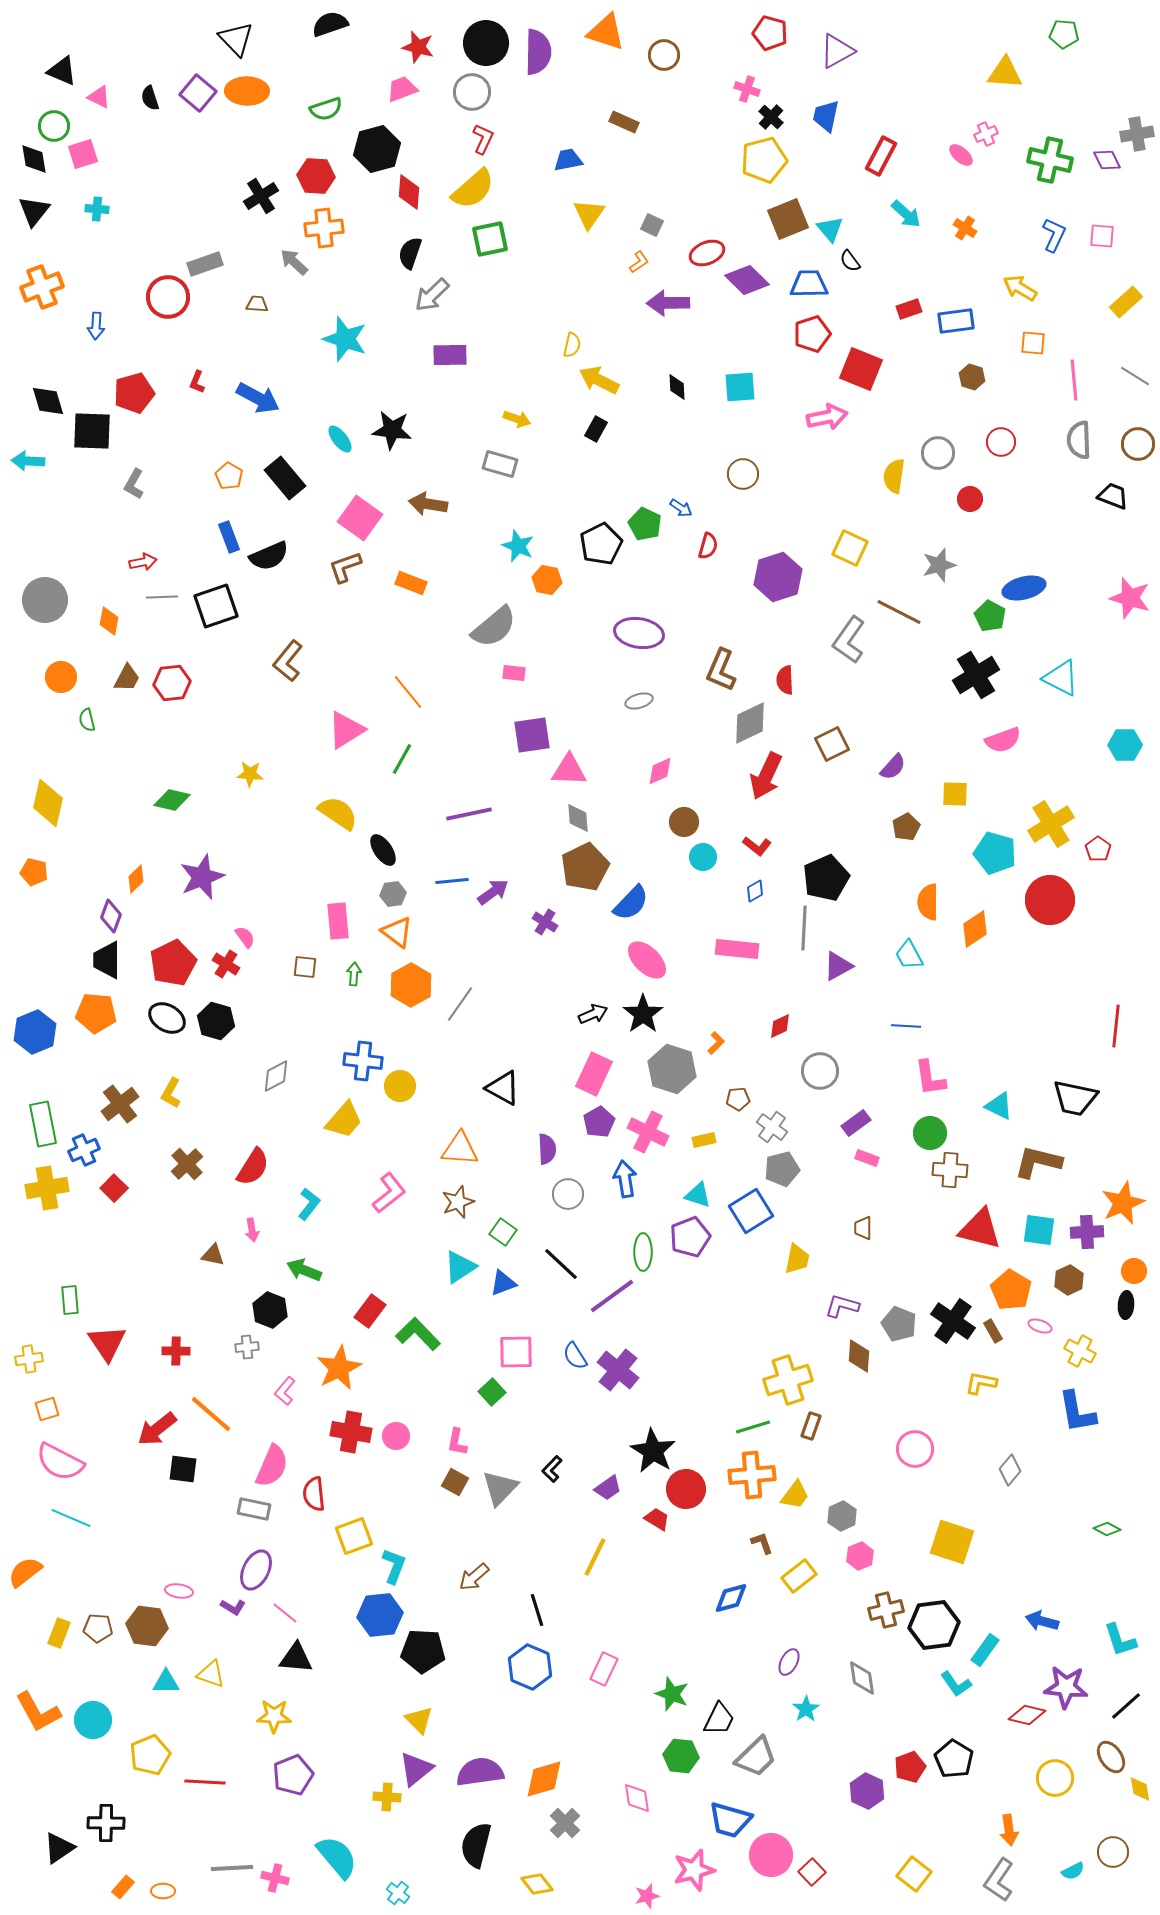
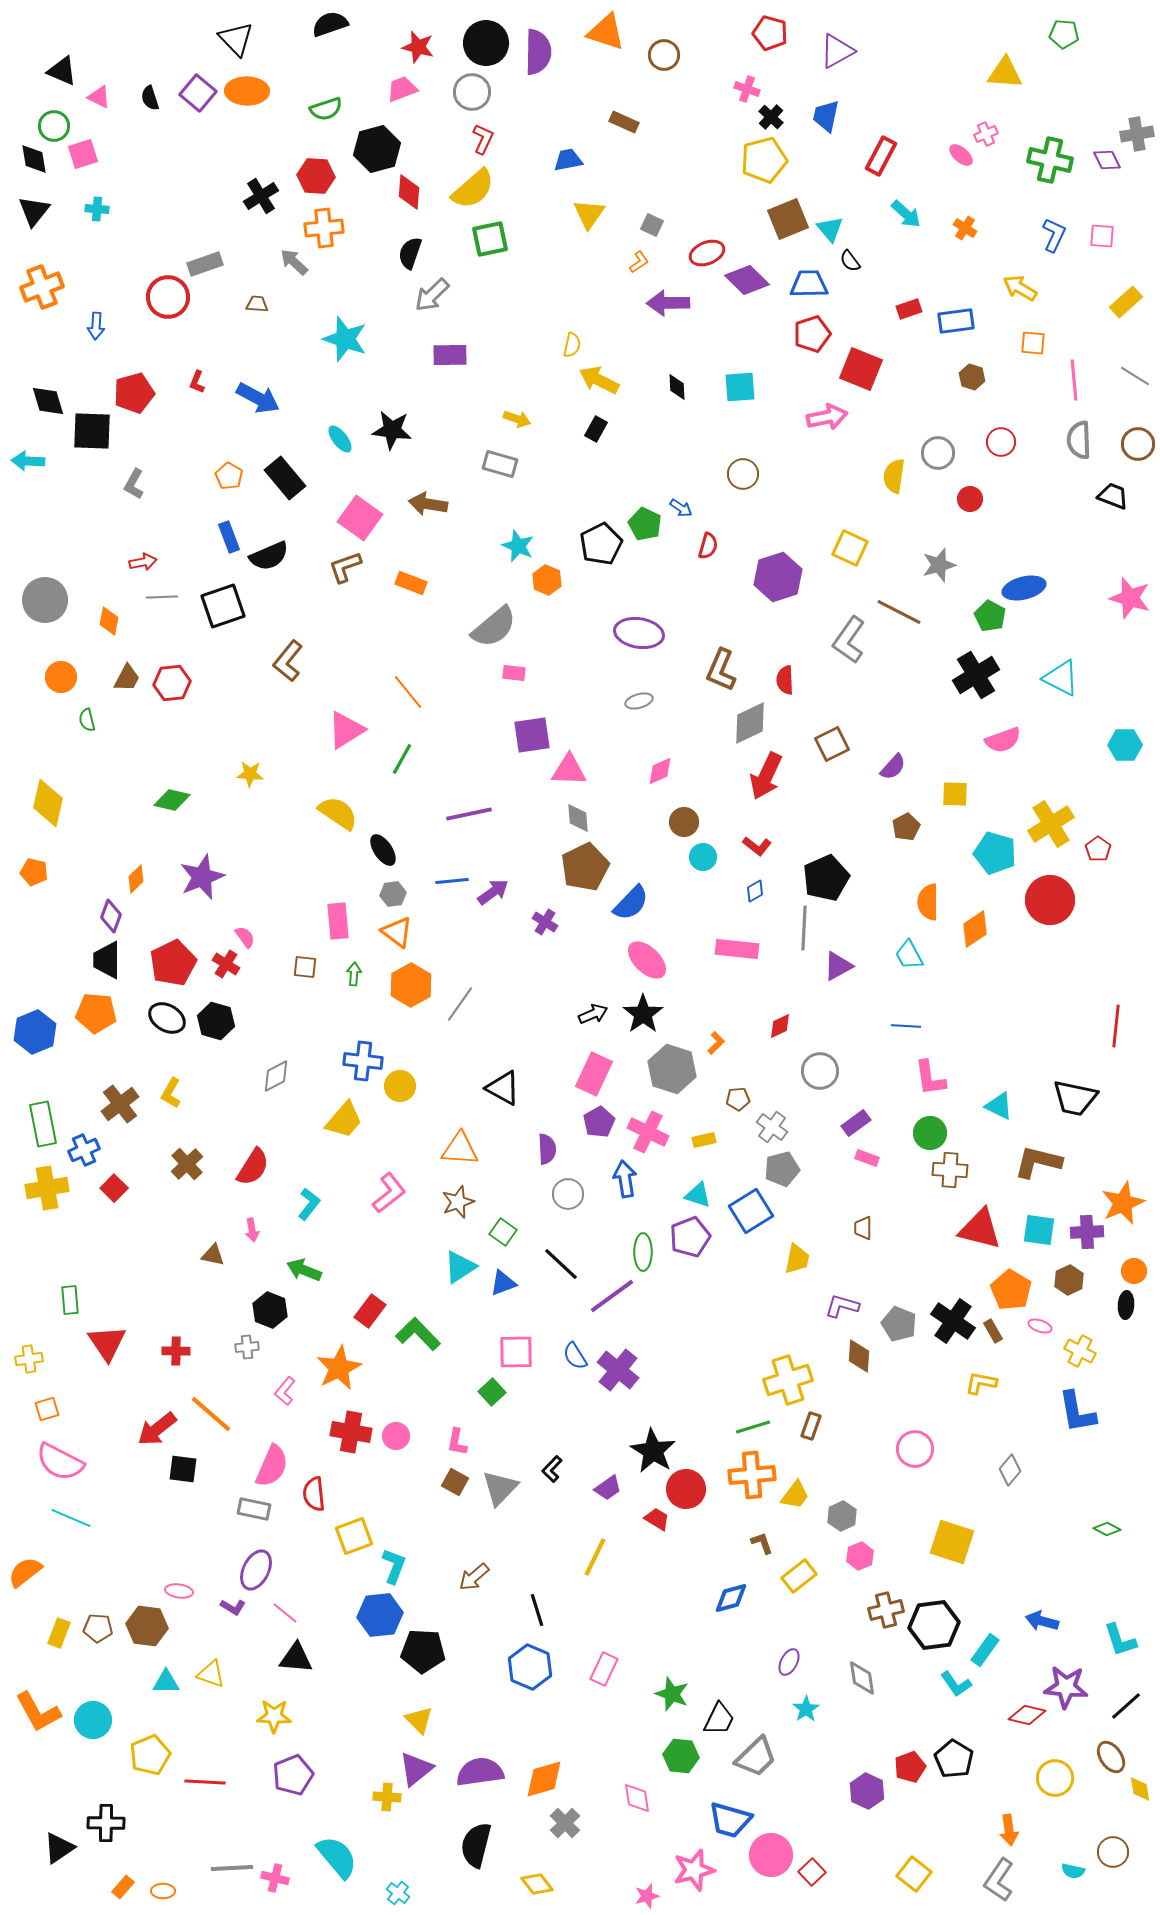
orange hexagon at (547, 580): rotated 12 degrees clockwise
black square at (216, 606): moved 7 px right
cyan semicircle at (1073, 1871): rotated 40 degrees clockwise
